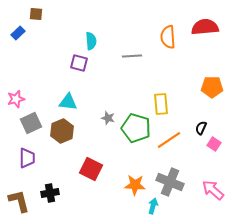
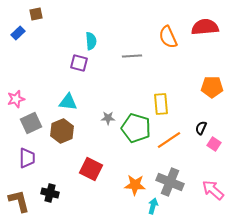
brown square: rotated 16 degrees counterclockwise
orange semicircle: rotated 20 degrees counterclockwise
gray star: rotated 16 degrees counterclockwise
black cross: rotated 24 degrees clockwise
